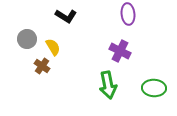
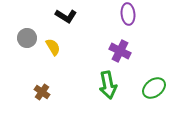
gray circle: moved 1 px up
brown cross: moved 26 px down
green ellipse: rotated 40 degrees counterclockwise
